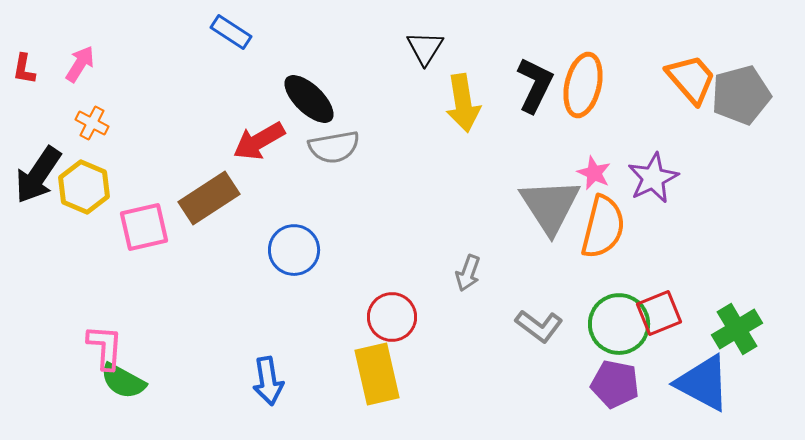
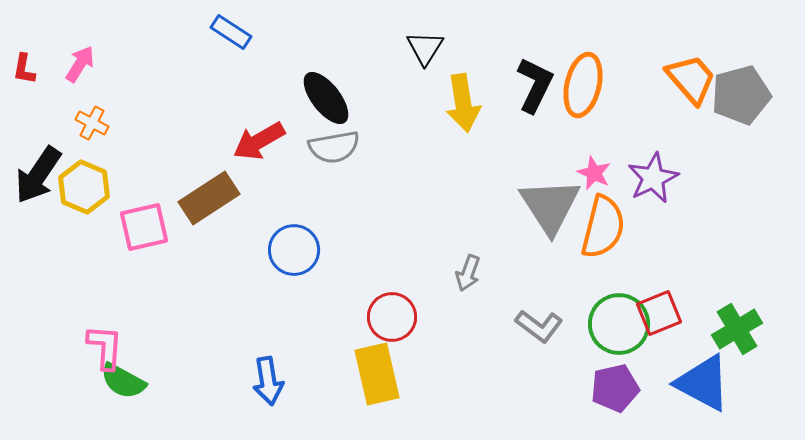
black ellipse: moved 17 px right, 1 px up; rotated 8 degrees clockwise
purple pentagon: moved 4 px down; rotated 24 degrees counterclockwise
